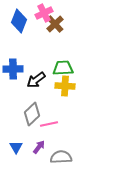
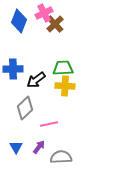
gray diamond: moved 7 px left, 6 px up
